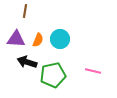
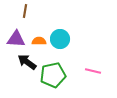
orange semicircle: moved 1 px right, 1 px down; rotated 112 degrees counterclockwise
black arrow: rotated 18 degrees clockwise
